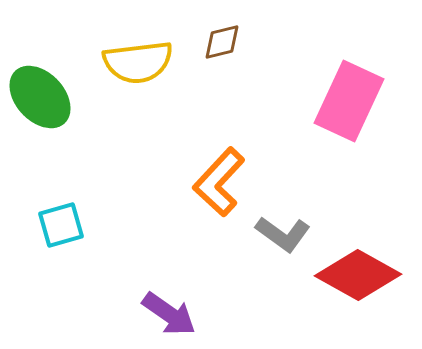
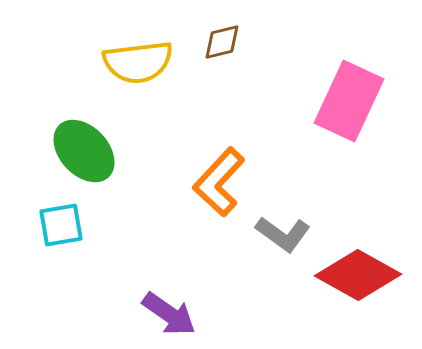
green ellipse: moved 44 px right, 54 px down
cyan square: rotated 6 degrees clockwise
